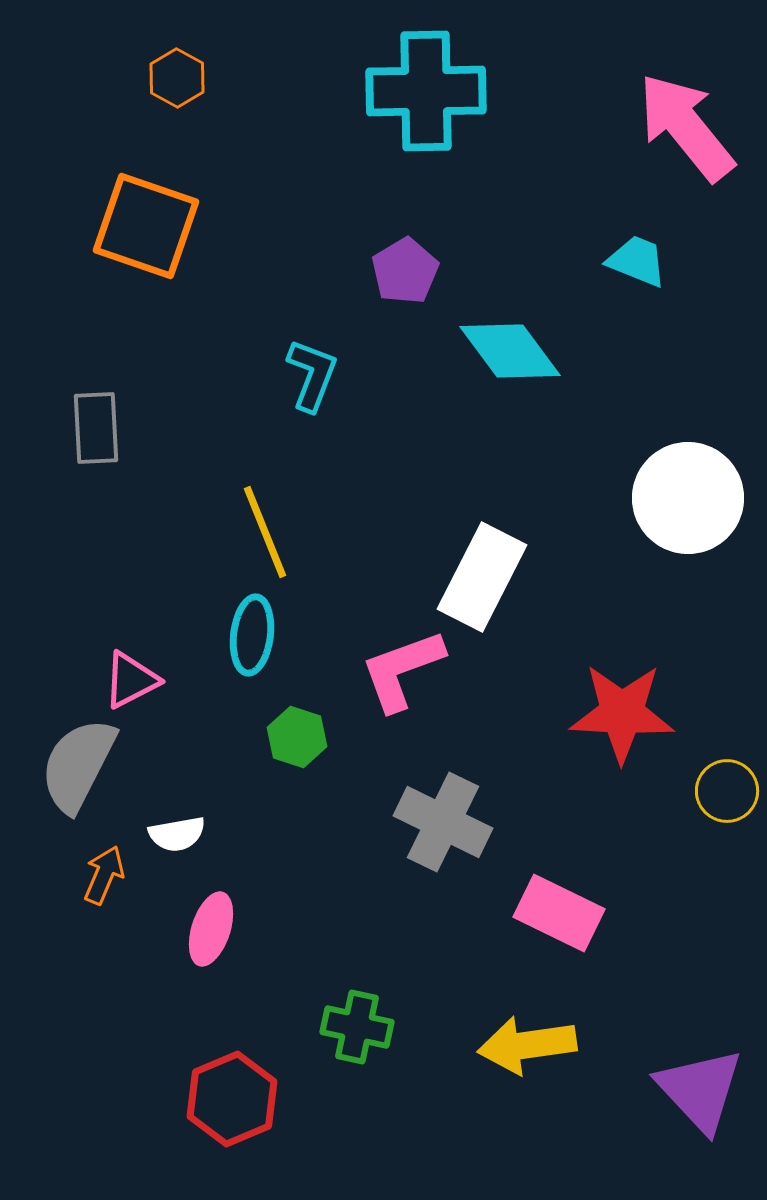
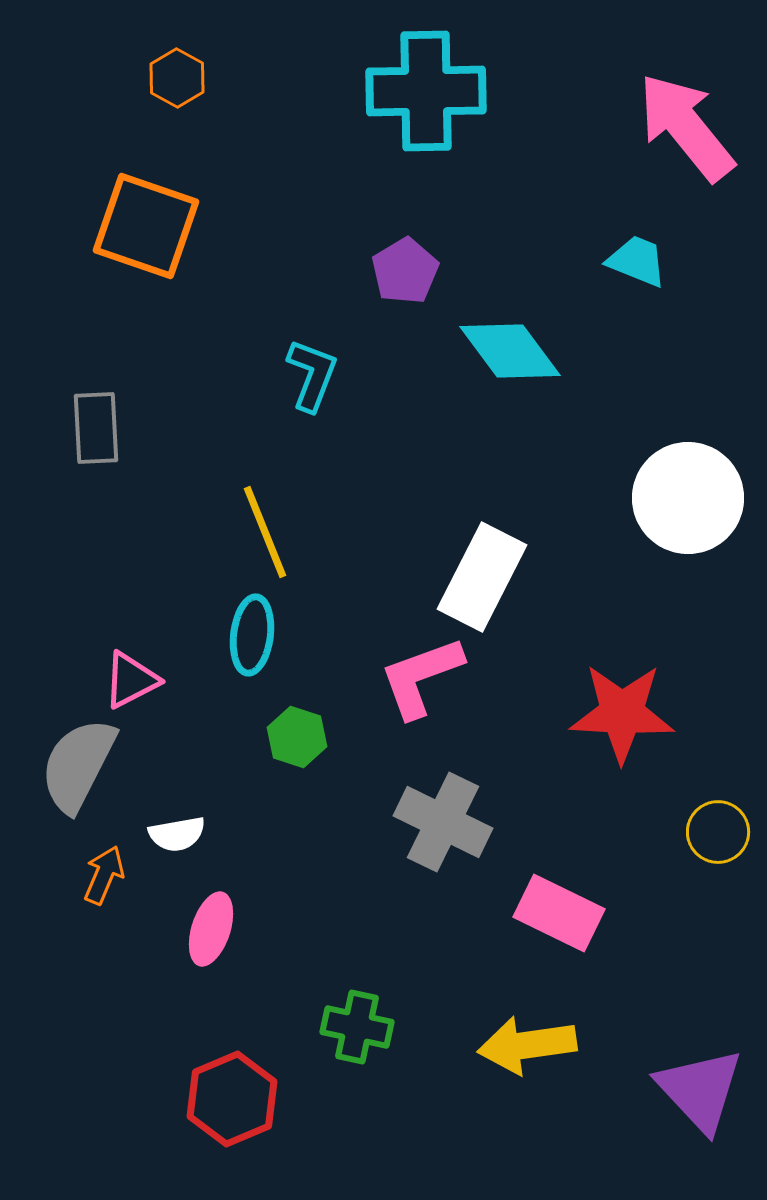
pink L-shape: moved 19 px right, 7 px down
yellow circle: moved 9 px left, 41 px down
